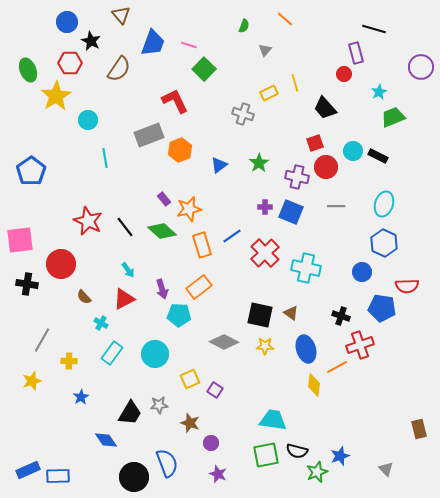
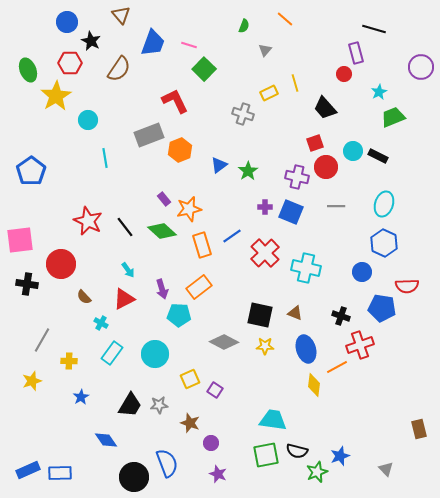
green star at (259, 163): moved 11 px left, 8 px down
brown triangle at (291, 313): moved 4 px right; rotated 14 degrees counterclockwise
black trapezoid at (130, 413): moved 8 px up
blue rectangle at (58, 476): moved 2 px right, 3 px up
